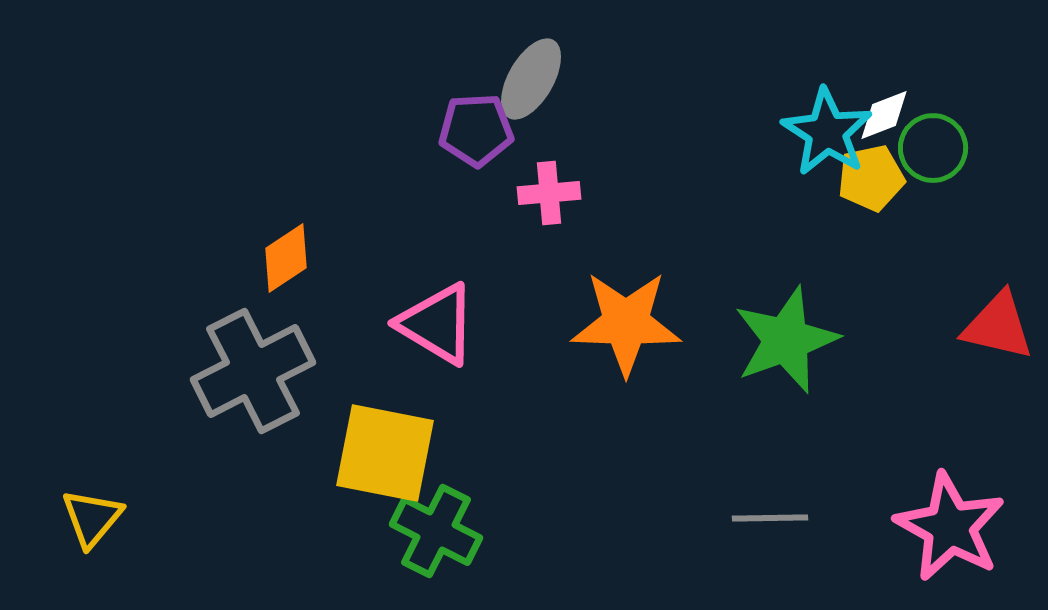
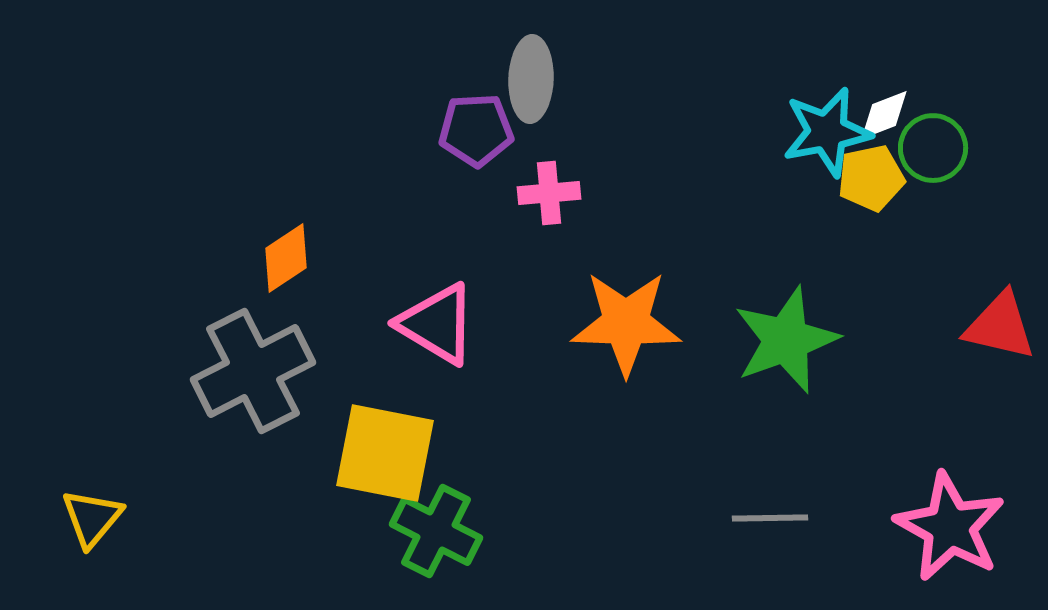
gray ellipse: rotated 28 degrees counterclockwise
cyan star: rotated 28 degrees clockwise
red triangle: moved 2 px right
